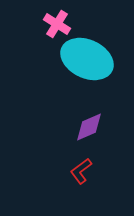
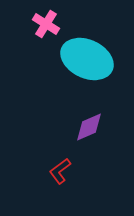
pink cross: moved 11 px left
red L-shape: moved 21 px left
